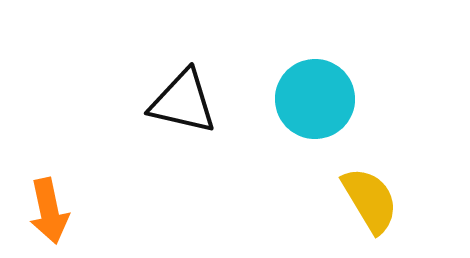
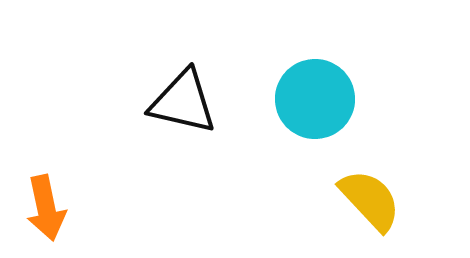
yellow semicircle: rotated 12 degrees counterclockwise
orange arrow: moved 3 px left, 3 px up
